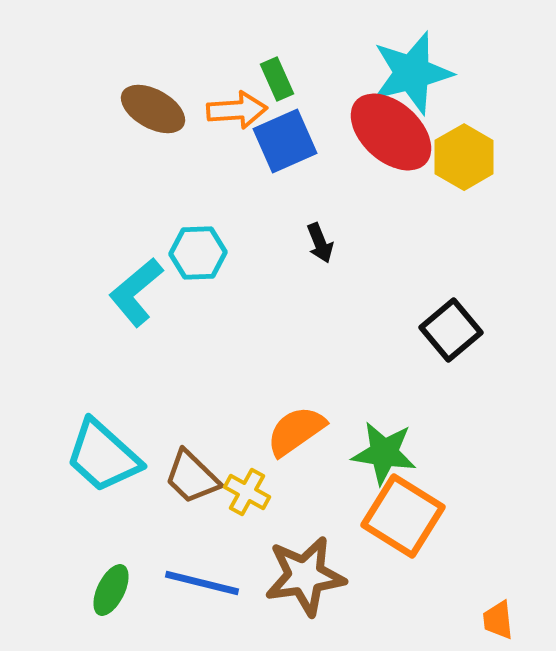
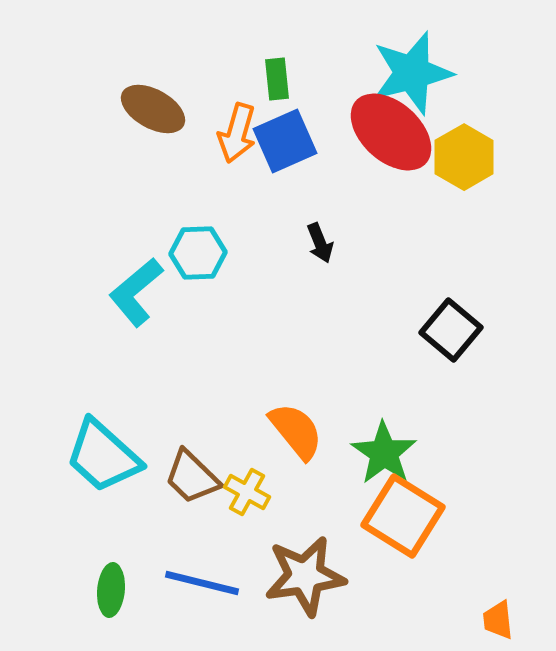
green rectangle: rotated 18 degrees clockwise
orange arrow: moved 23 px down; rotated 110 degrees clockwise
black square: rotated 10 degrees counterclockwise
orange semicircle: rotated 86 degrees clockwise
green star: rotated 26 degrees clockwise
green ellipse: rotated 21 degrees counterclockwise
